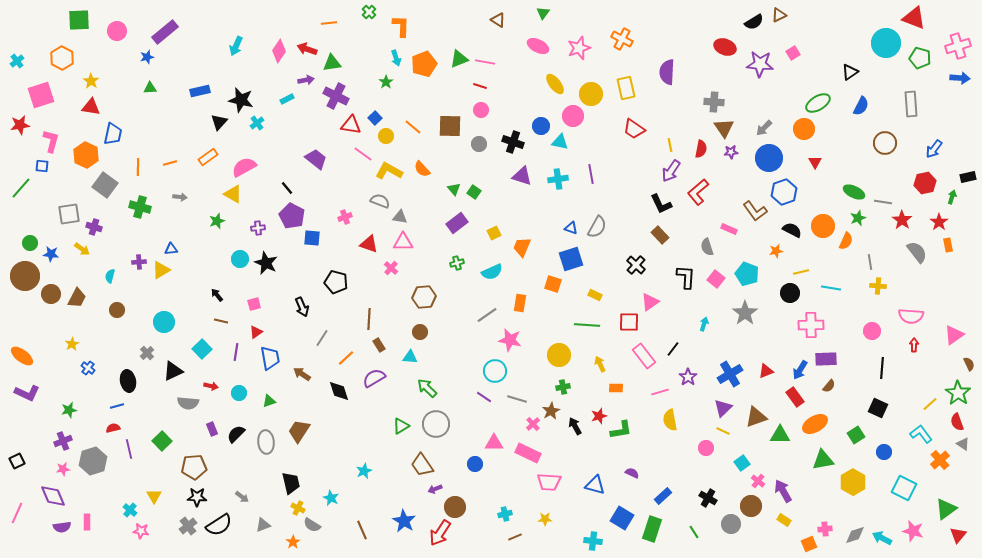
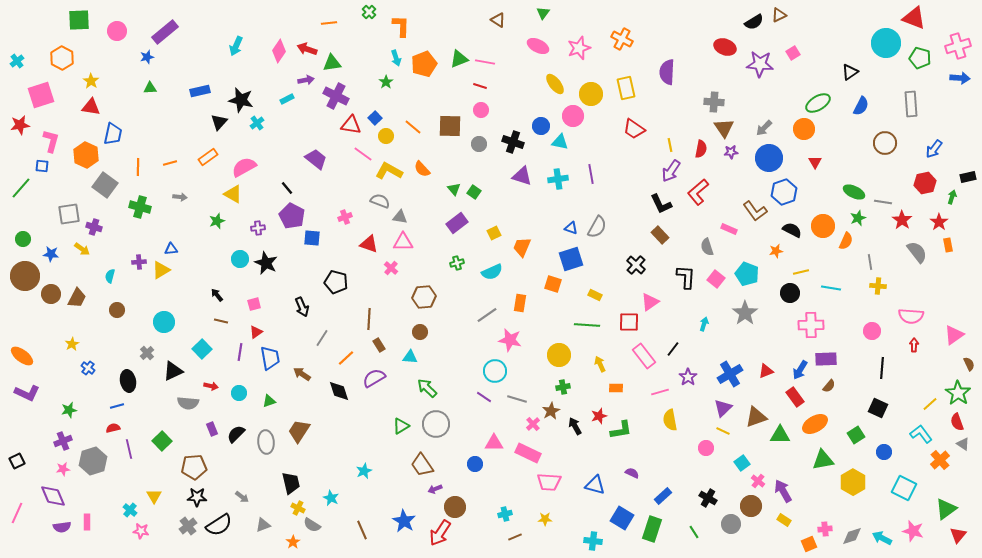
green circle at (30, 243): moved 7 px left, 4 px up
purple line at (236, 352): moved 4 px right
gray diamond at (855, 535): moved 3 px left, 1 px down
